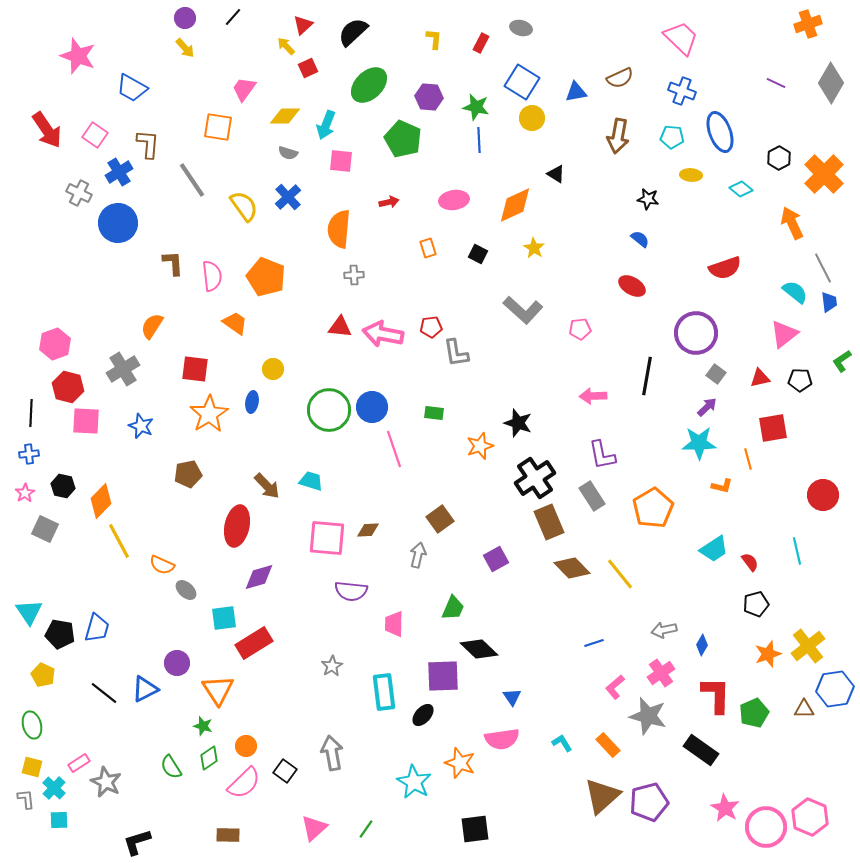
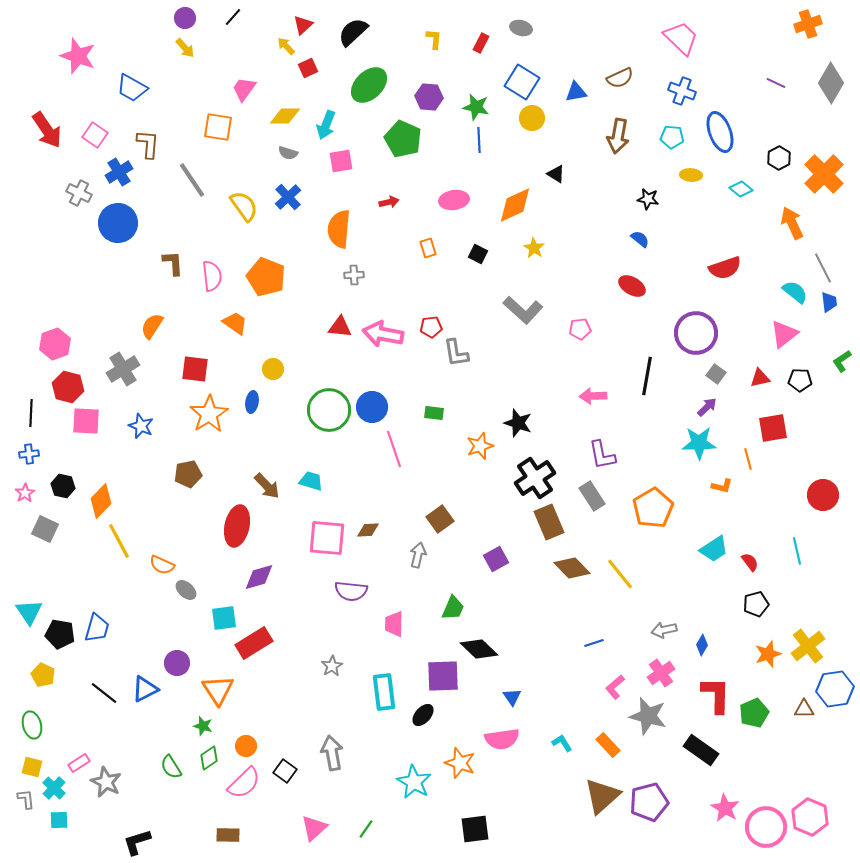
pink square at (341, 161): rotated 15 degrees counterclockwise
